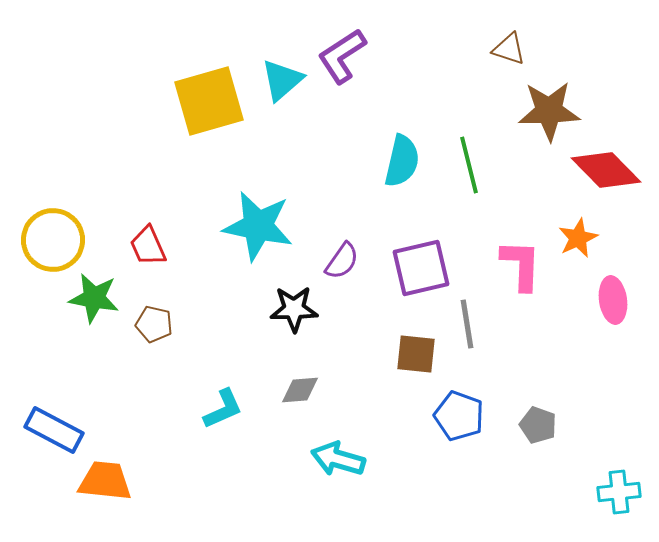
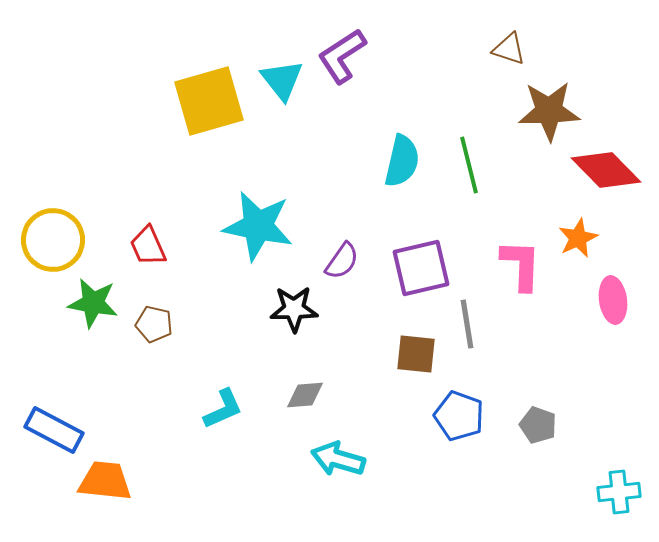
cyan triangle: rotated 27 degrees counterclockwise
green star: moved 1 px left, 5 px down
gray diamond: moved 5 px right, 5 px down
